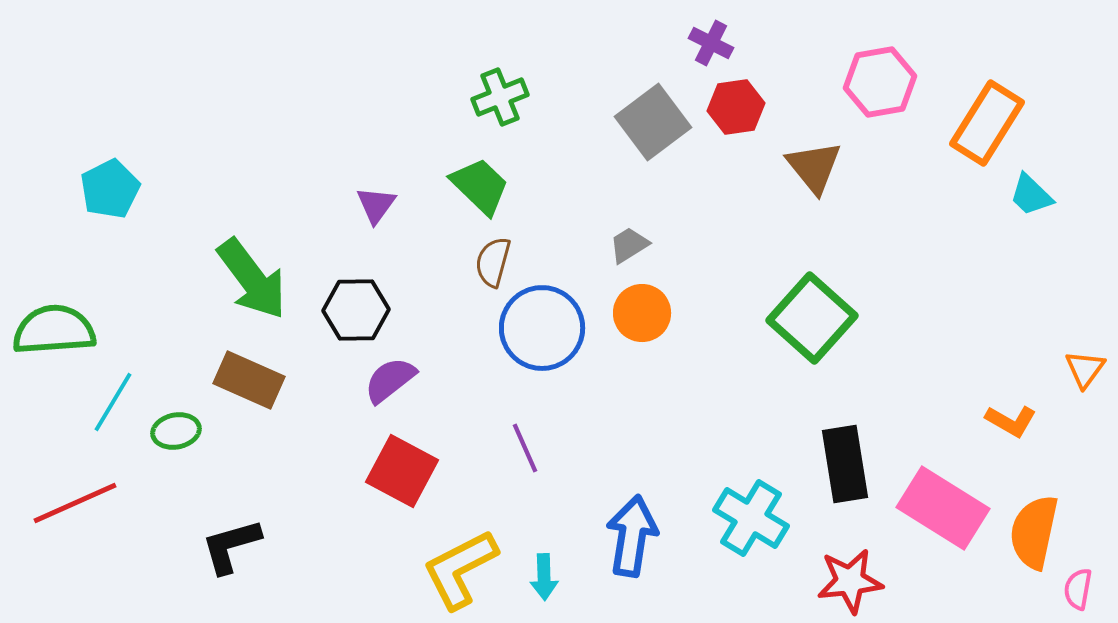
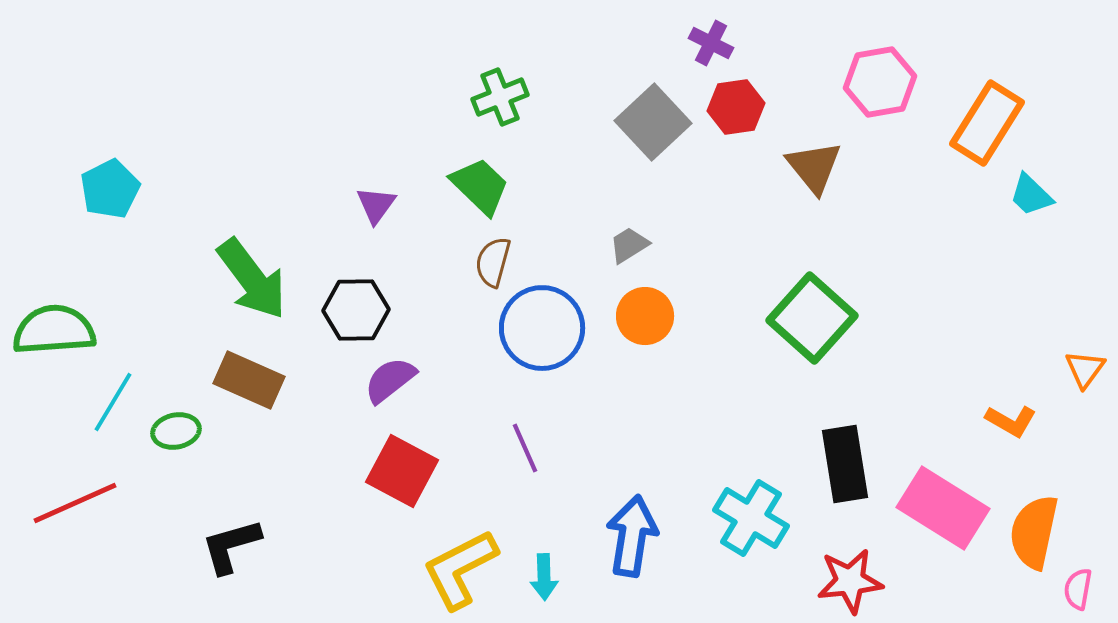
gray square: rotated 6 degrees counterclockwise
orange circle: moved 3 px right, 3 px down
